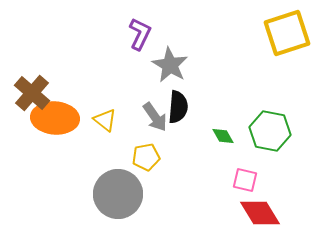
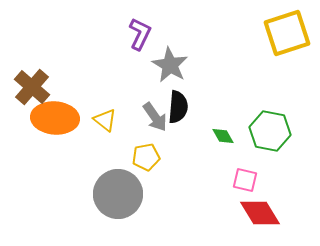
brown cross: moved 6 px up
